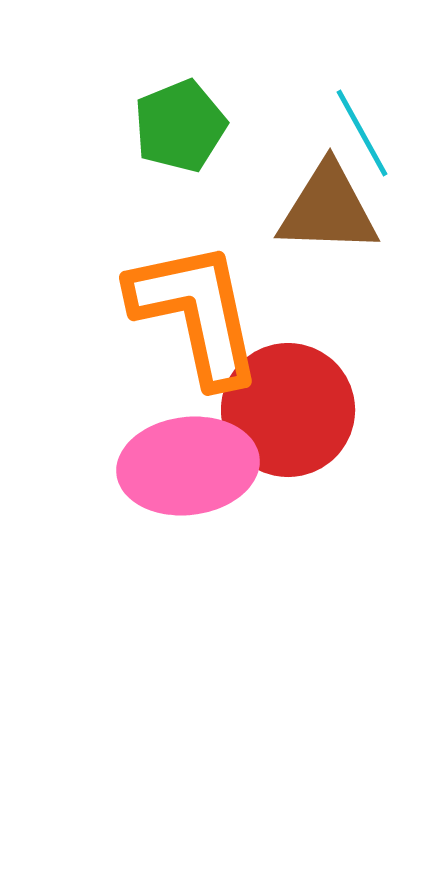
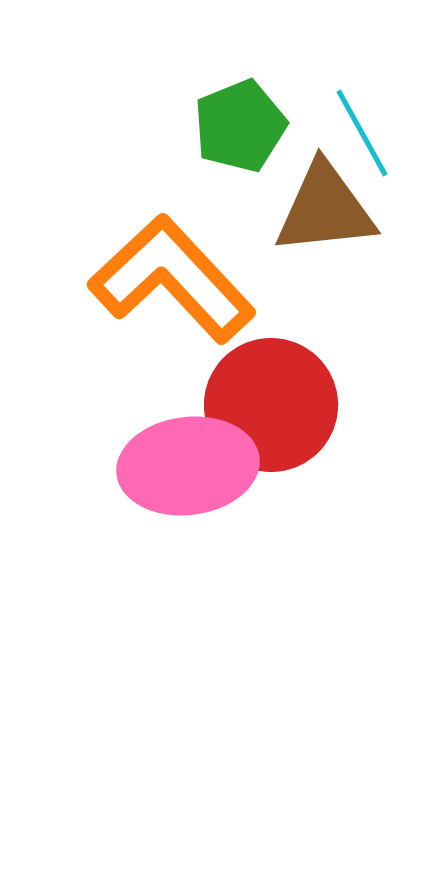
green pentagon: moved 60 px right
brown triangle: moved 3 px left; rotated 8 degrees counterclockwise
orange L-shape: moved 24 px left, 34 px up; rotated 31 degrees counterclockwise
red circle: moved 17 px left, 5 px up
